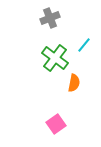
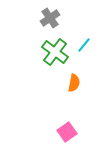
gray cross: rotated 12 degrees counterclockwise
green cross: moved 6 px up
pink square: moved 11 px right, 8 px down
